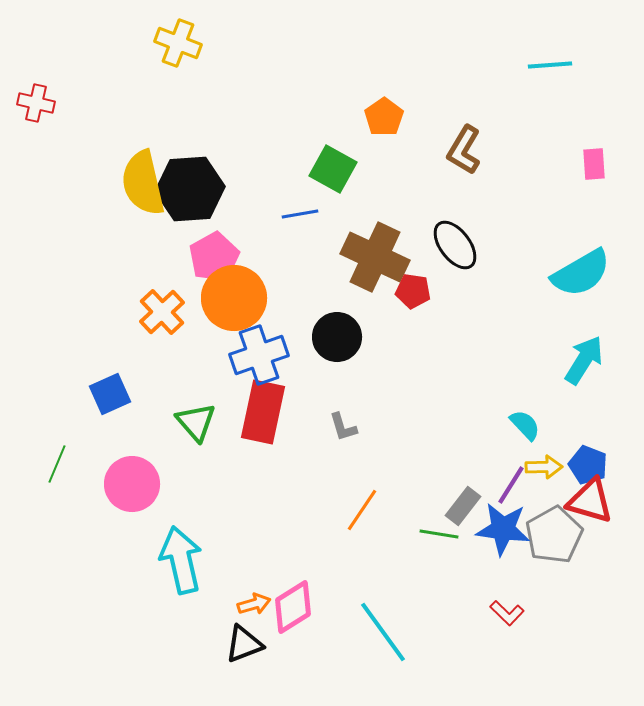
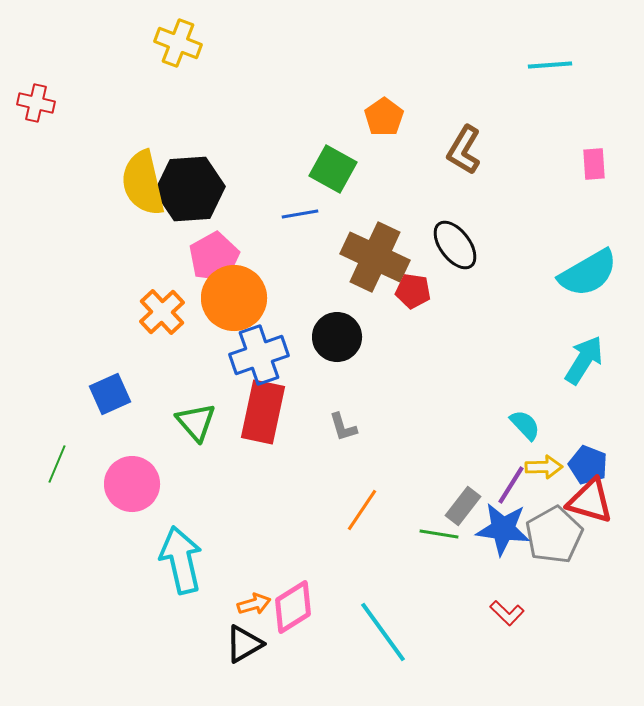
cyan semicircle at (581, 273): moved 7 px right
black triangle at (244, 644): rotated 9 degrees counterclockwise
